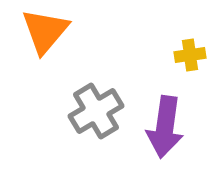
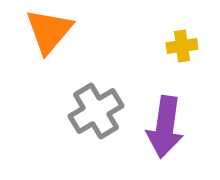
orange triangle: moved 4 px right
yellow cross: moved 8 px left, 9 px up
